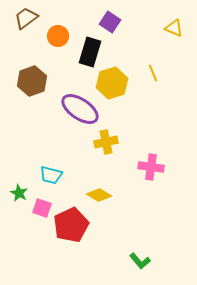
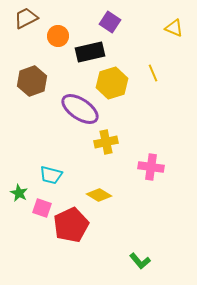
brown trapezoid: rotated 10 degrees clockwise
black rectangle: rotated 60 degrees clockwise
